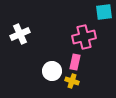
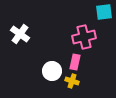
white cross: rotated 30 degrees counterclockwise
